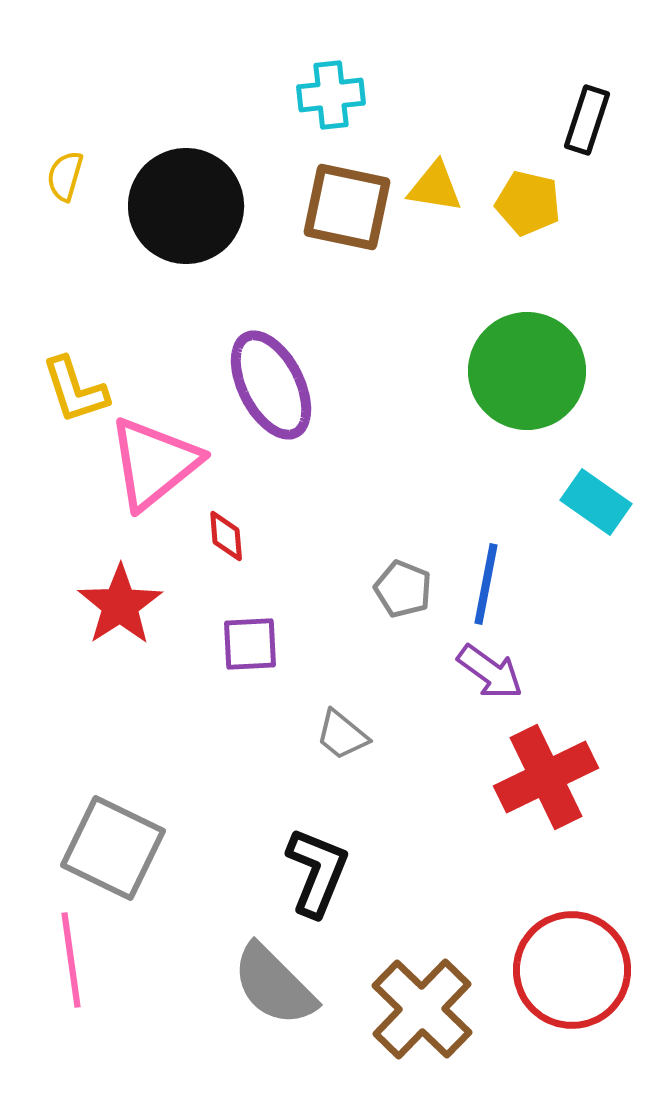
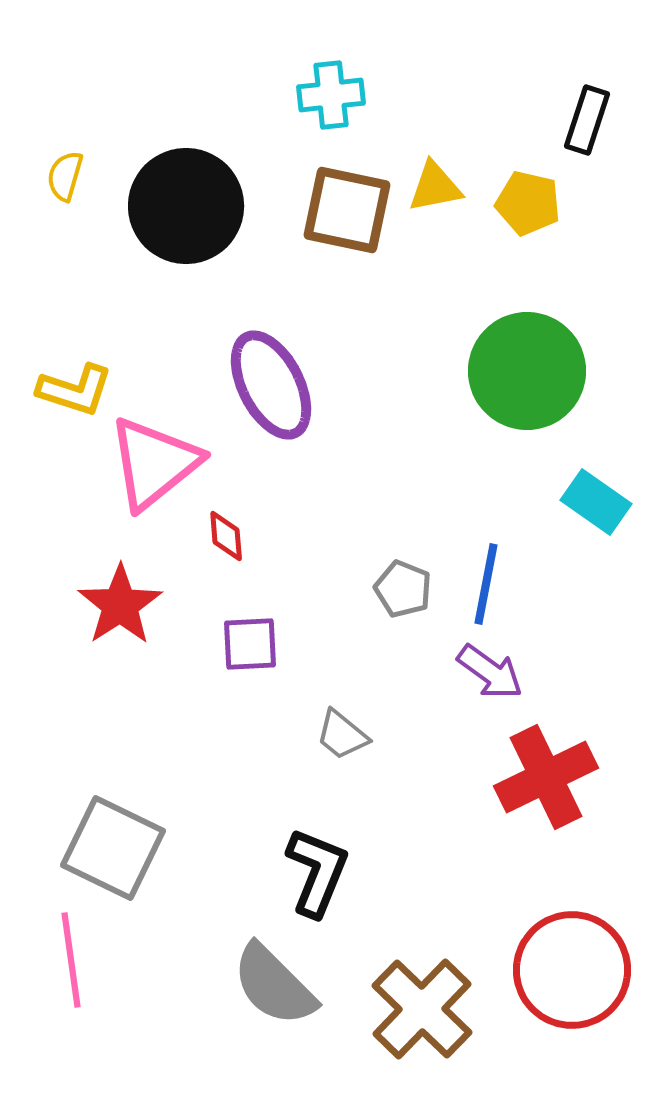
yellow triangle: rotated 20 degrees counterclockwise
brown square: moved 3 px down
yellow L-shape: rotated 54 degrees counterclockwise
